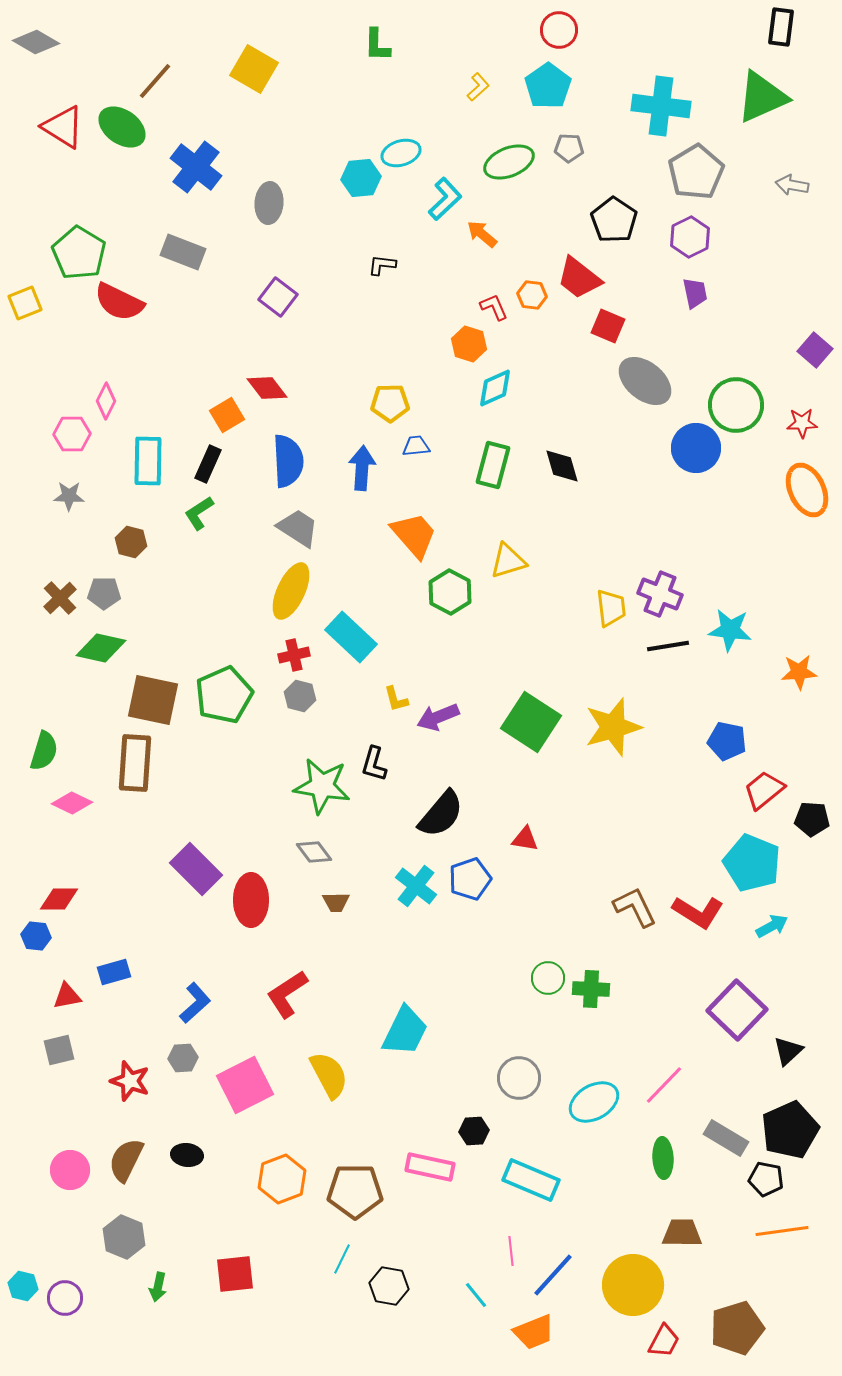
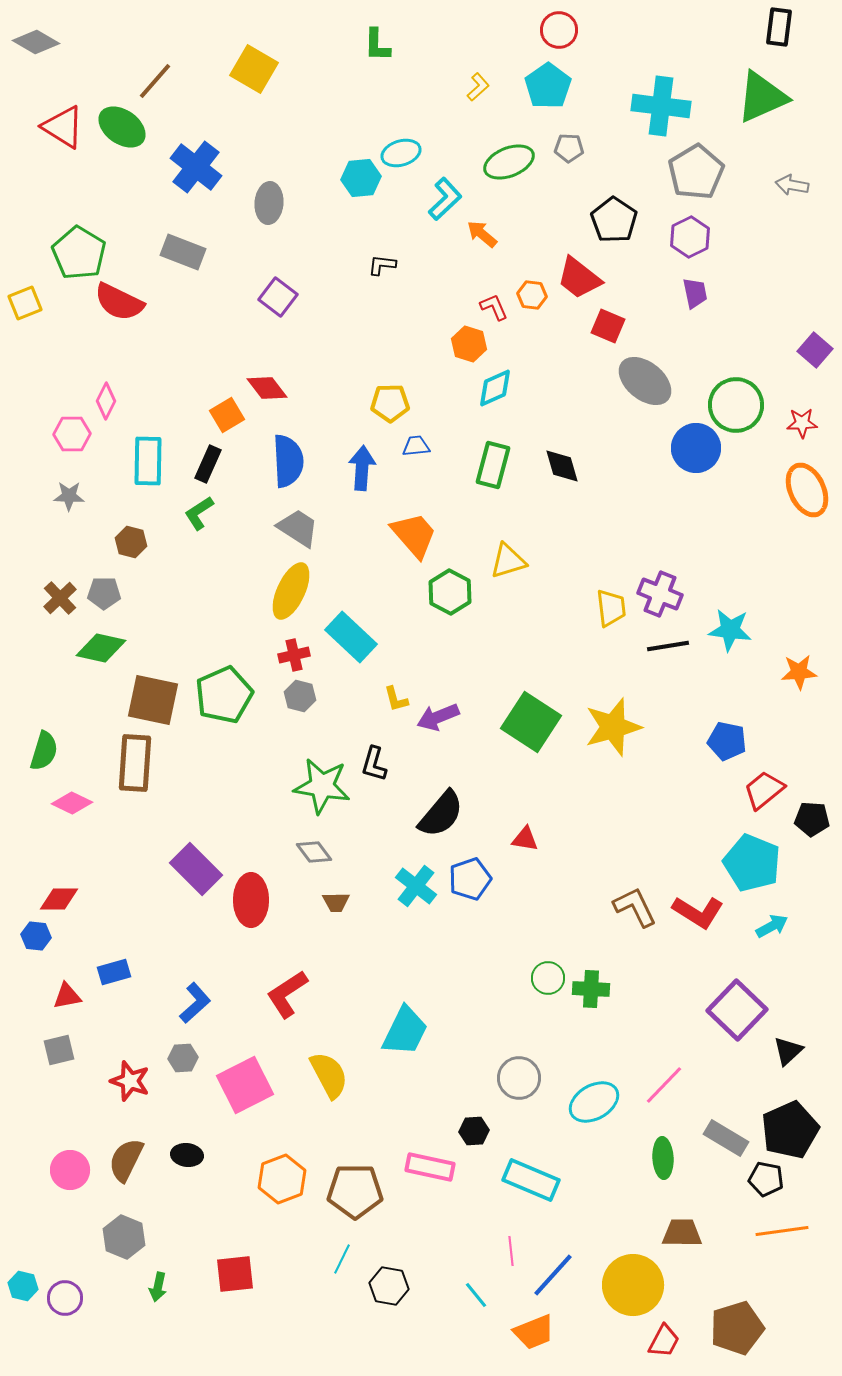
black rectangle at (781, 27): moved 2 px left
